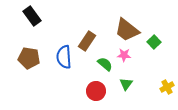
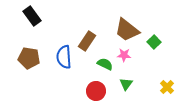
green semicircle: rotated 14 degrees counterclockwise
yellow cross: rotated 16 degrees counterclockwise
